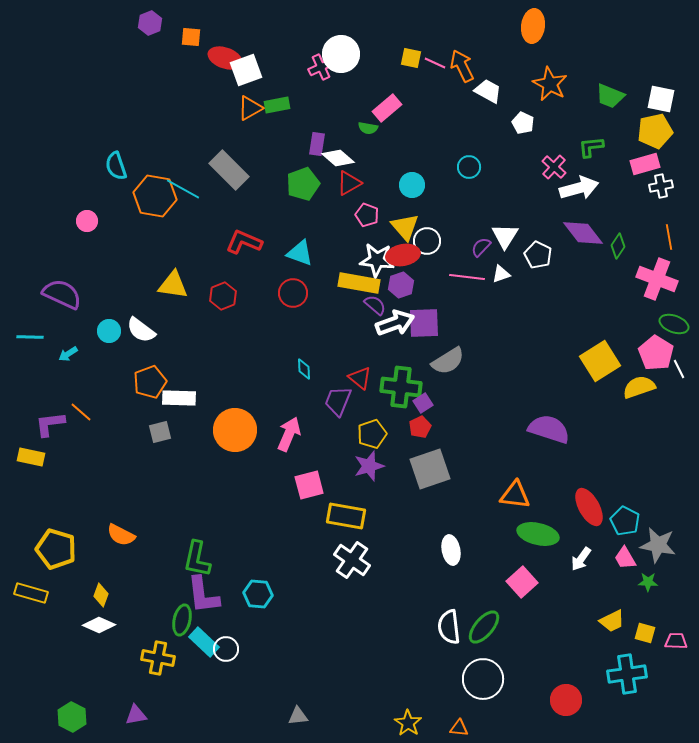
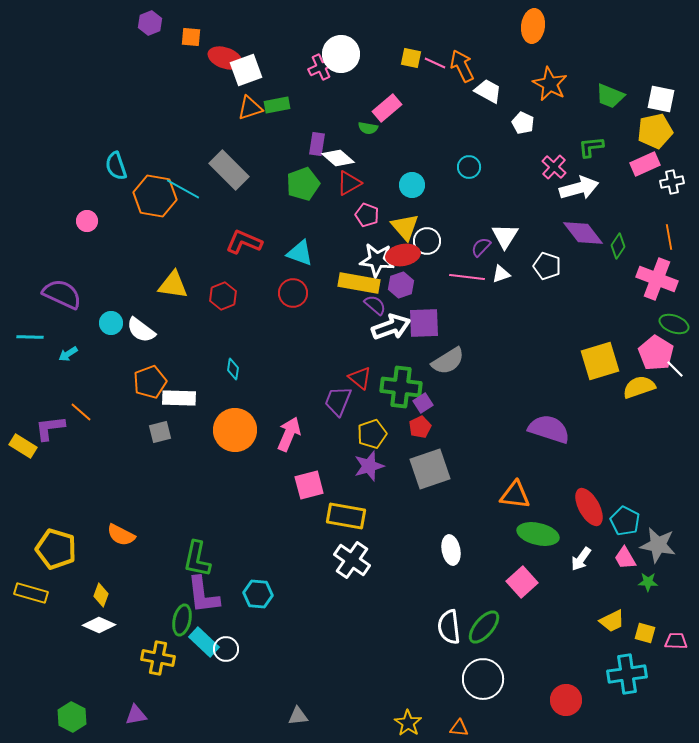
orange triangle at (250, 108): rotated 12 degrees clockwise
pink rectangle at (645, 164): rotated 8 degrees counterclockwise
white cross at (661, 186): moved 11 px right, 4 px up
white pentagon at (538, 255): moved 9 px right, 11 px down; rotated 8 degrees counterclockwise
white arrow at (395, 323): moved 4 px left, 4 px down
cyan circle at (109, 331): moved 2 px right, 8 px up
yellow square at (600, 361): rotated 15 degrees clockwise
cyan diamond at (304, 369): moved 71 px left; rotated 10 degrees clockwise
white line at (679, 369): moved 4 px left; rotated 18 degrees counterclockwise
purple L-shape at (50, 424): moved 4 px down
yellow rectangle at (31, 457): moved 8 px left, 11 px up; rotated 20 degrees clockwise
